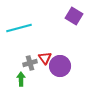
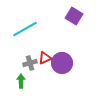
cyan line: moved 6 px right, 1 px down; rotated 15 degrees counterclockwise
red triangle: rotated 40 degrees clockwise
purple circle: moved 2 px right, 3 px up
green arrow: moved 2 px down
